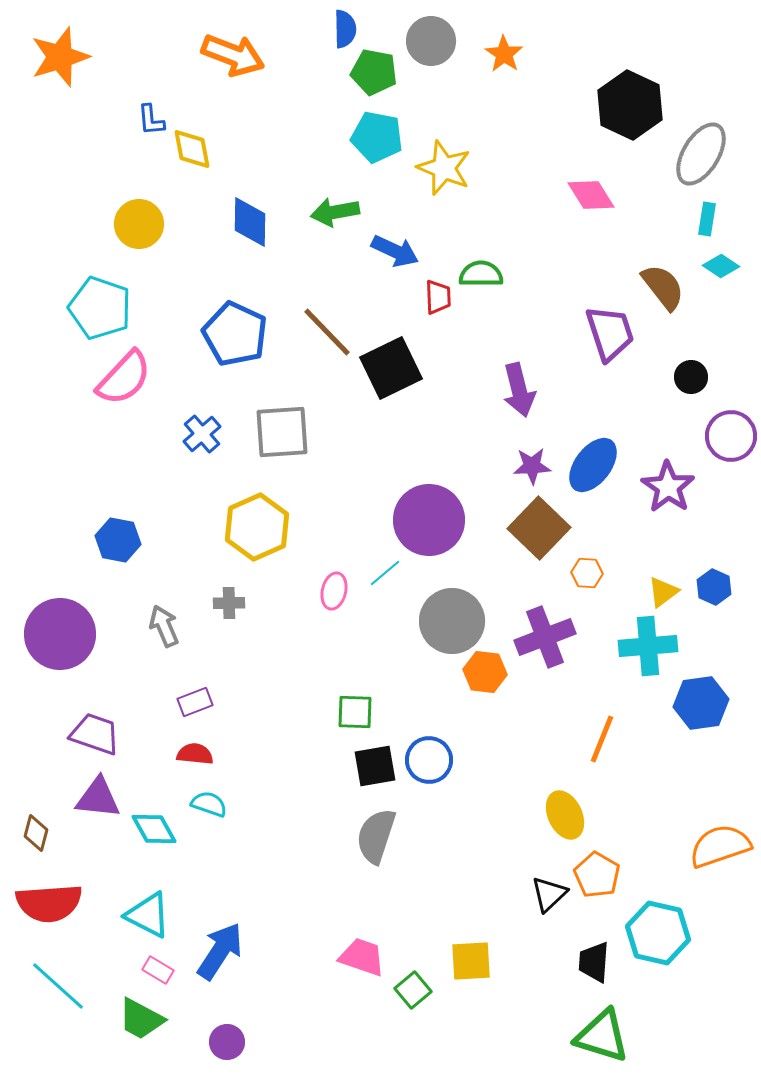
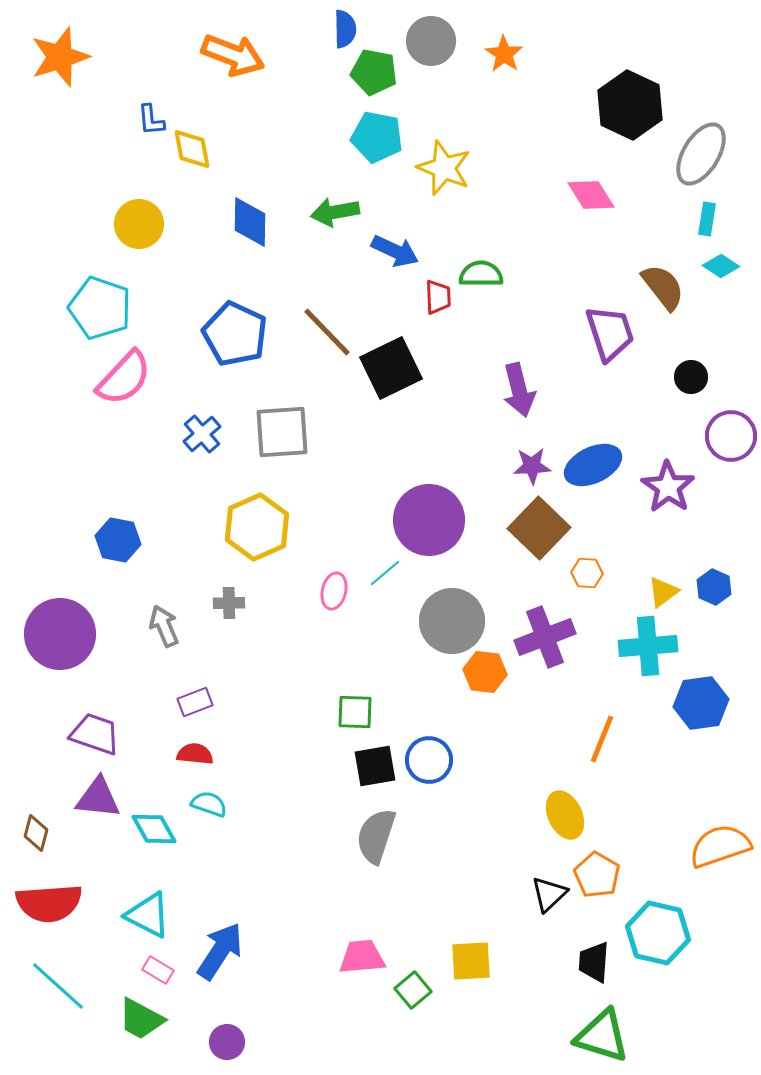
blue ellipse at (593, 465): rotated 28 degrees clockwise
pink trapezoid at (362, 957): rotated 24 degrees counterclockwise
